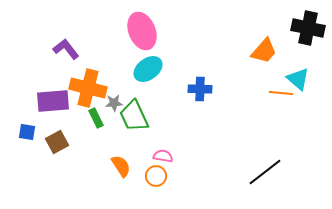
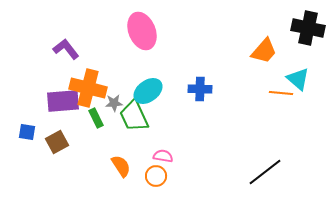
cyan ellipse: moved 22 px down
purple rectangle: moved 10 px right
